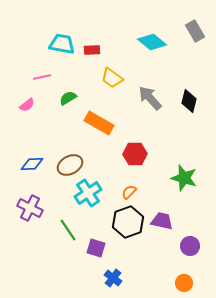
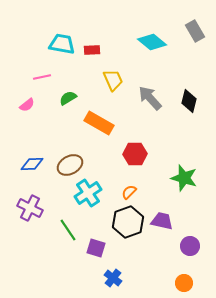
yellow trapezoid: moved 1 px right, 2 px down; rotated 150 degrees counterclockwise
